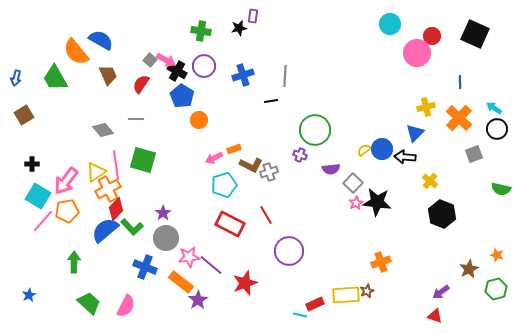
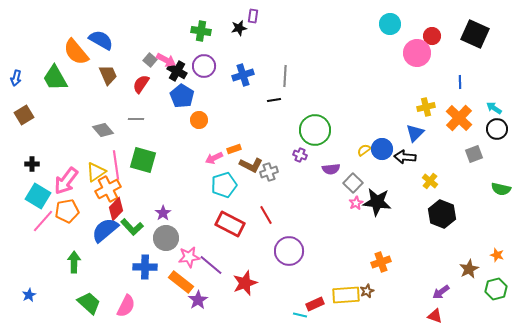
black line at (271, 101): moved 3 px right, 1 px up
blue cross at (145, 267): rotated 20 degrees counterclockwise
